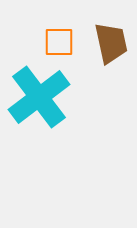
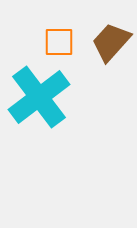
brown trapezoid: moved 1 px up; rotated 126 degrees counterclockwise
